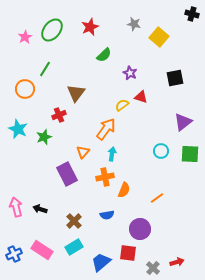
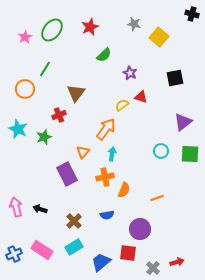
orange line: rotated 16 degrees clockwise
